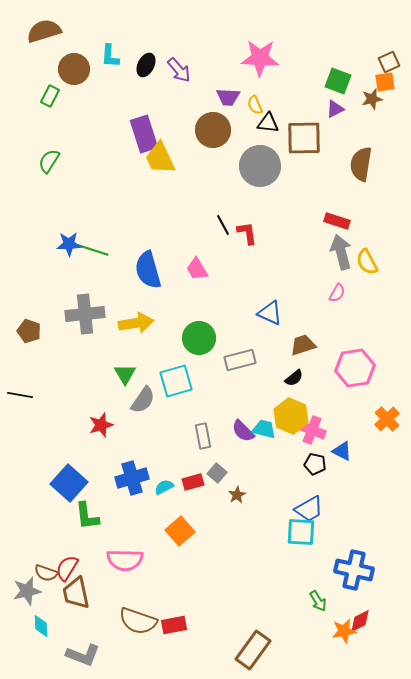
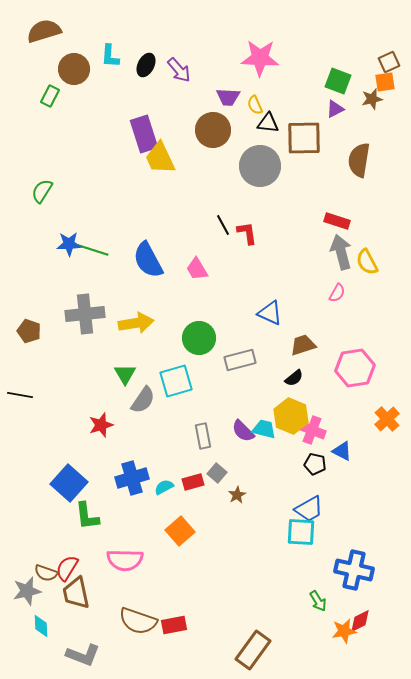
green semicircle at (49, 161): moved 7 px left, 30 px down
brown semicircle at (361, 164): moved 2 px left, 4 px up
blue semicircle at (148, 270): moved 10 px up; rotated 12 degrees counterclockwise
